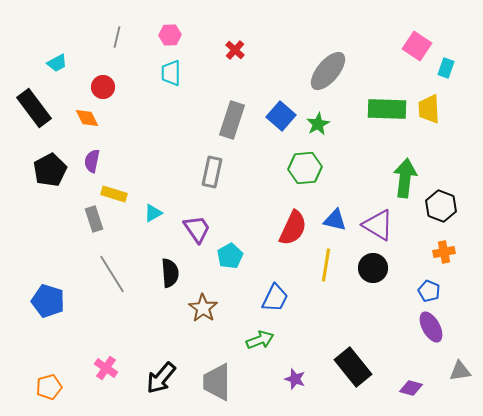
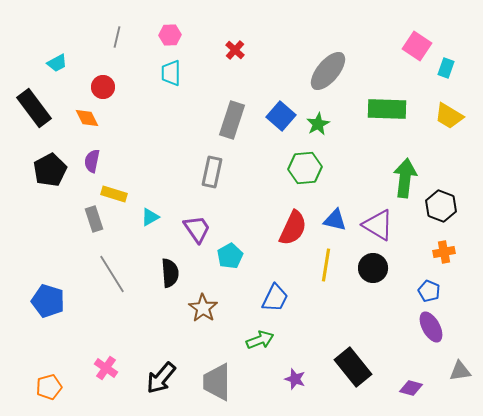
yellow trapezoid at (429, 109): moved 20 px right, 7 px down; rotated 56 degrees counterclockwise
cyan triangle at (153, 213): moved 3 px left, 4 px down
